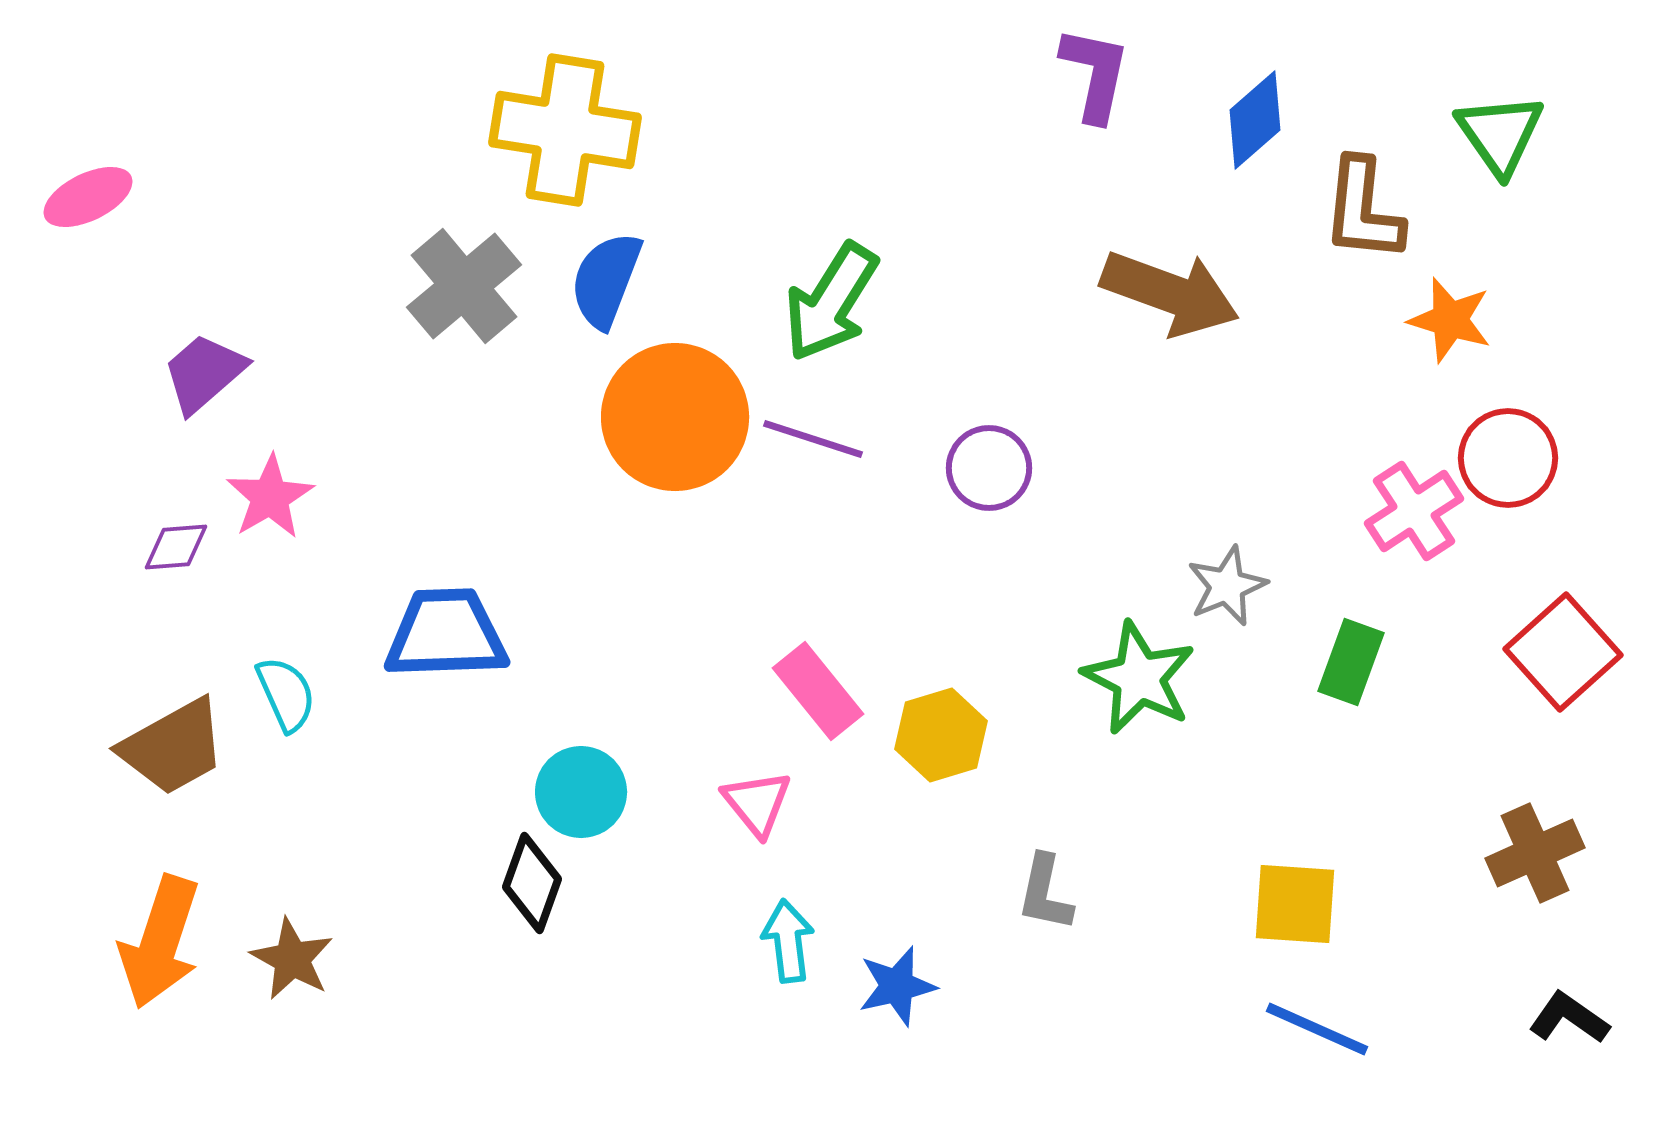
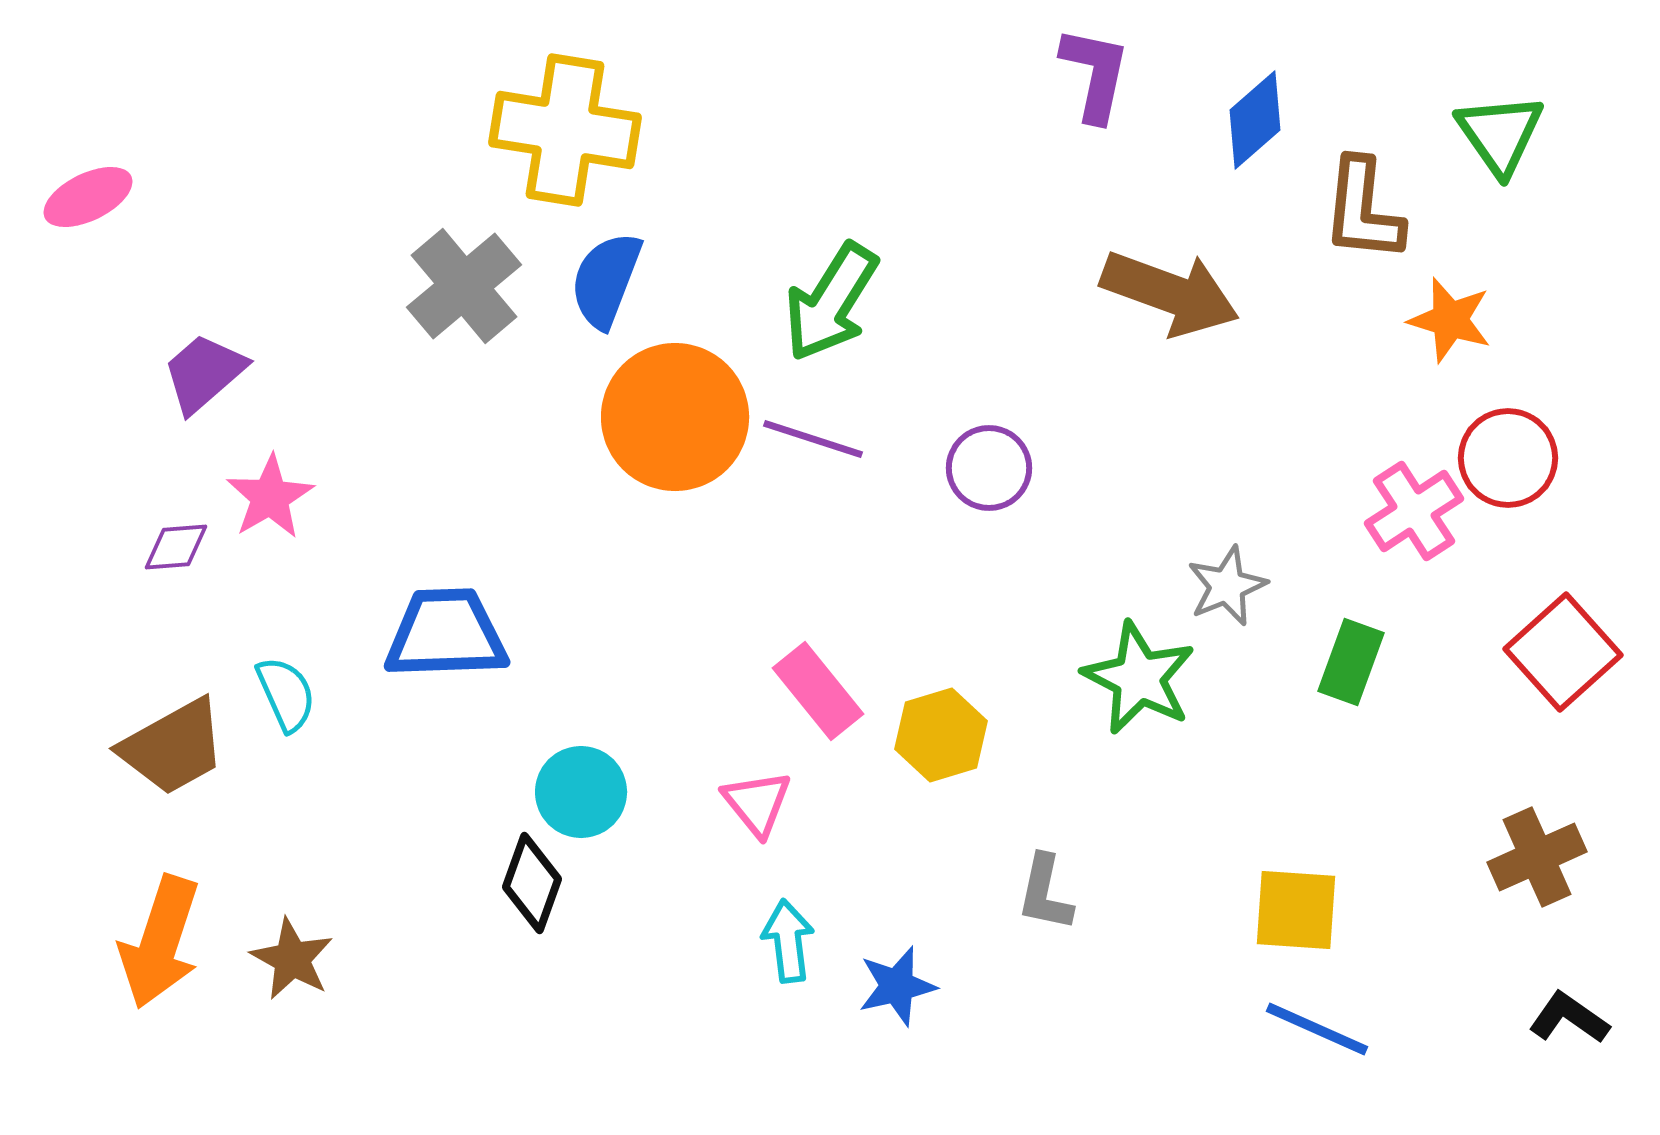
brown cross: moved 2 px right, 4 px down
yellow square: moved 1 px right, 6 px down
